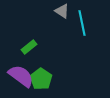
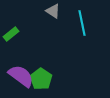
gray triangle: moved 9 px left
green rectangle: moved 18 px left, 13 px up
